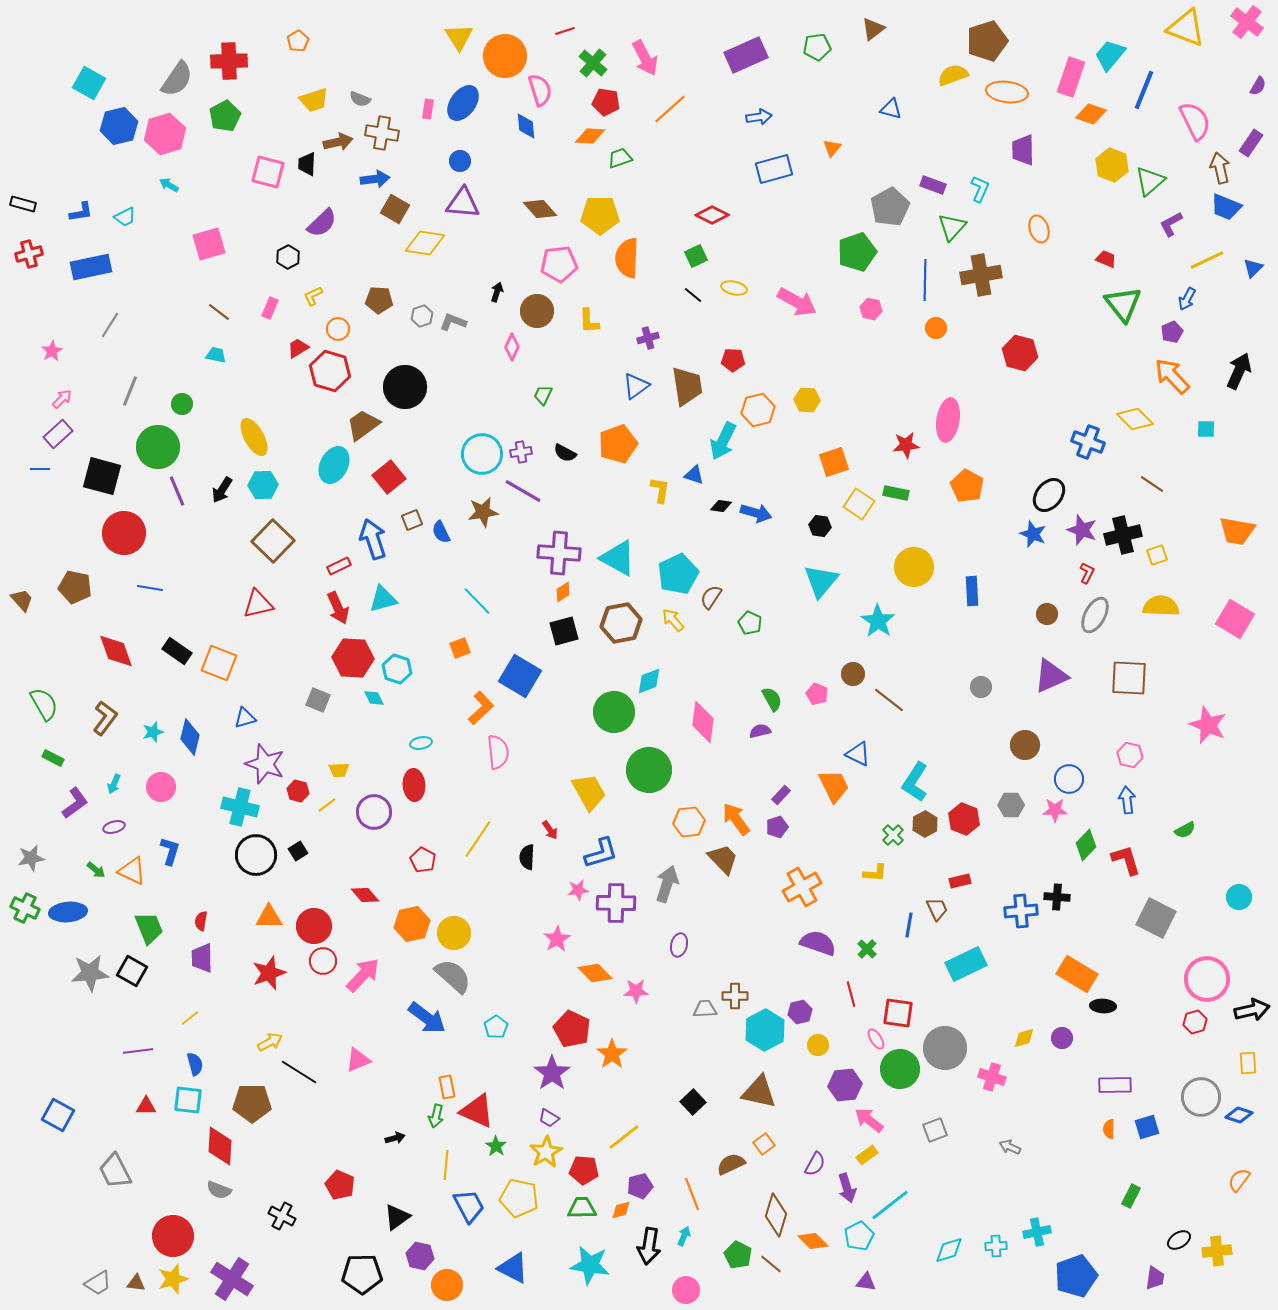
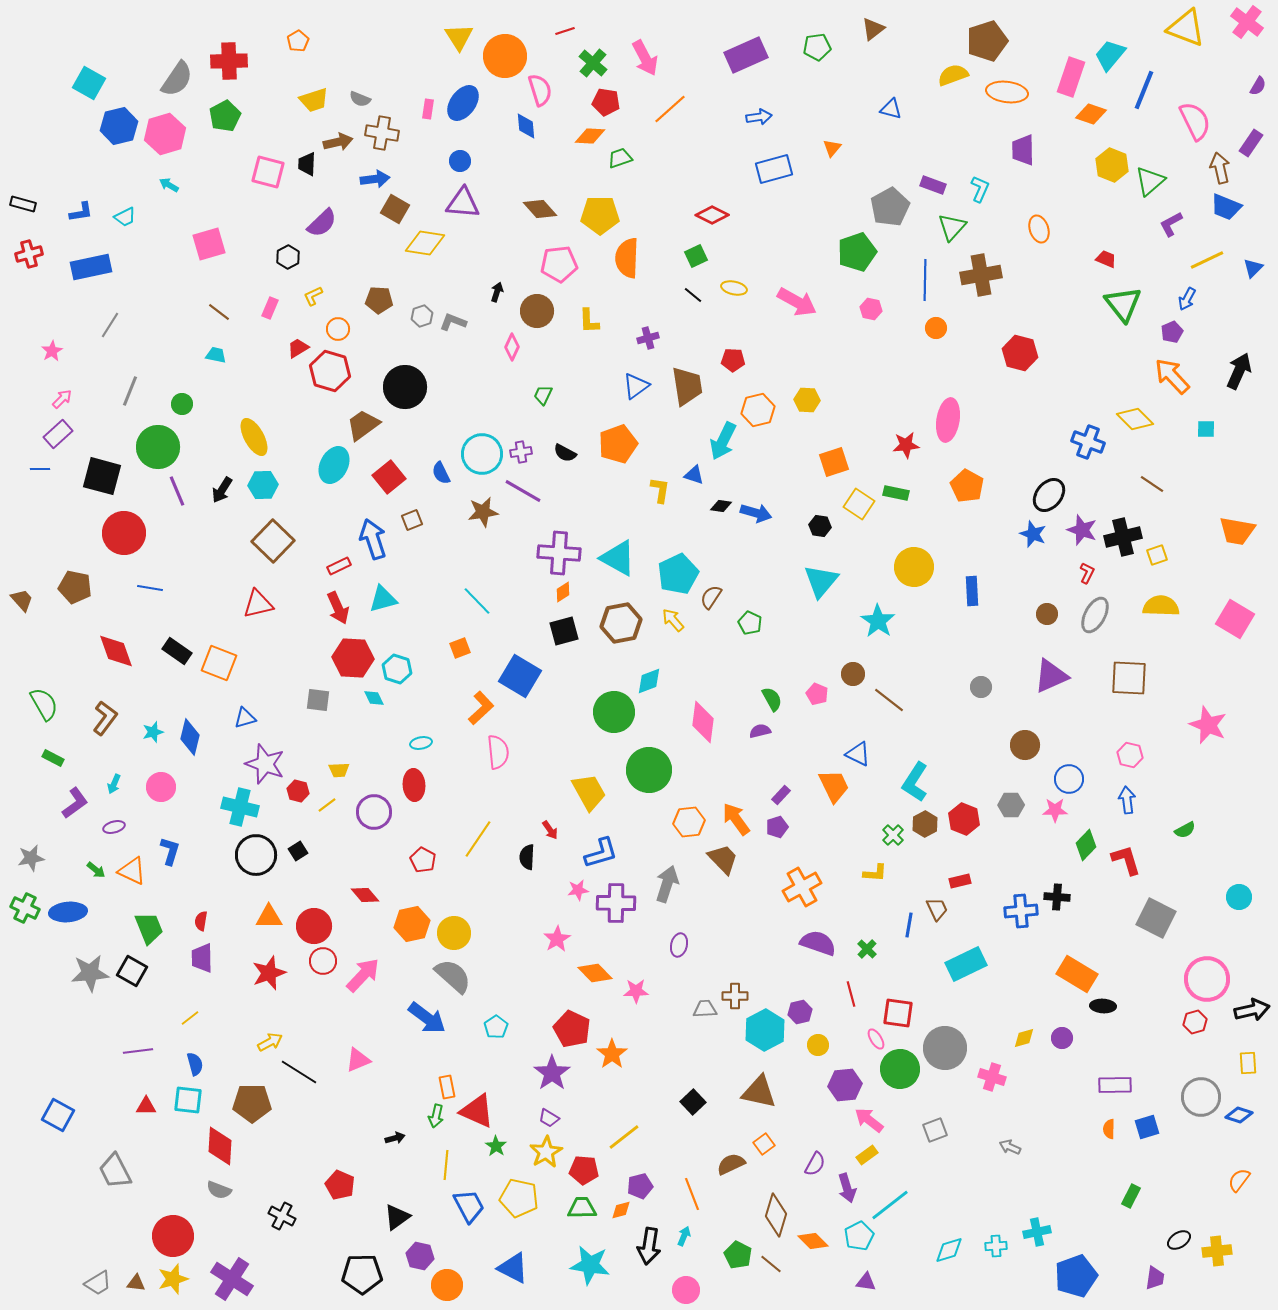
blue semicircle at (441, 532): moved 59 px up
black cross at (1123, 535): moved 2 px down
gray square at (318, 700): rotated 15 degrees counterclockwise
